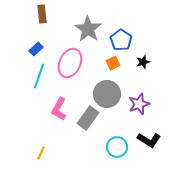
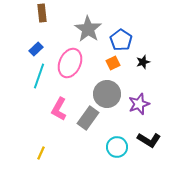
brown rectangle: moved 1 px up
